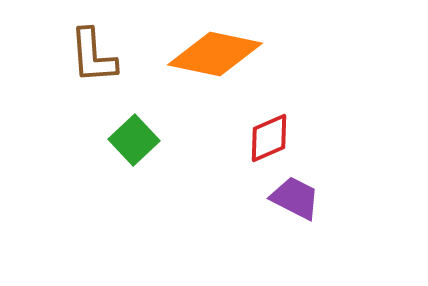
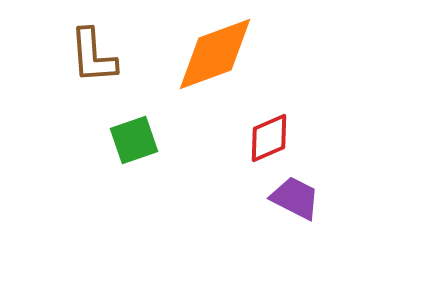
orange diamond: rotated 32 degrees counterclockwise
green square: rotated 24 degrees clockwise
